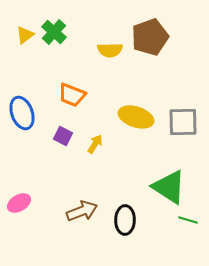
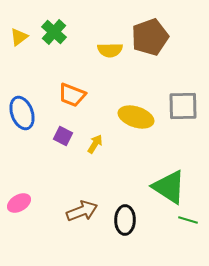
yellow triangle: moved 6 px left, 2 px down
gray square: moved 16 px up
